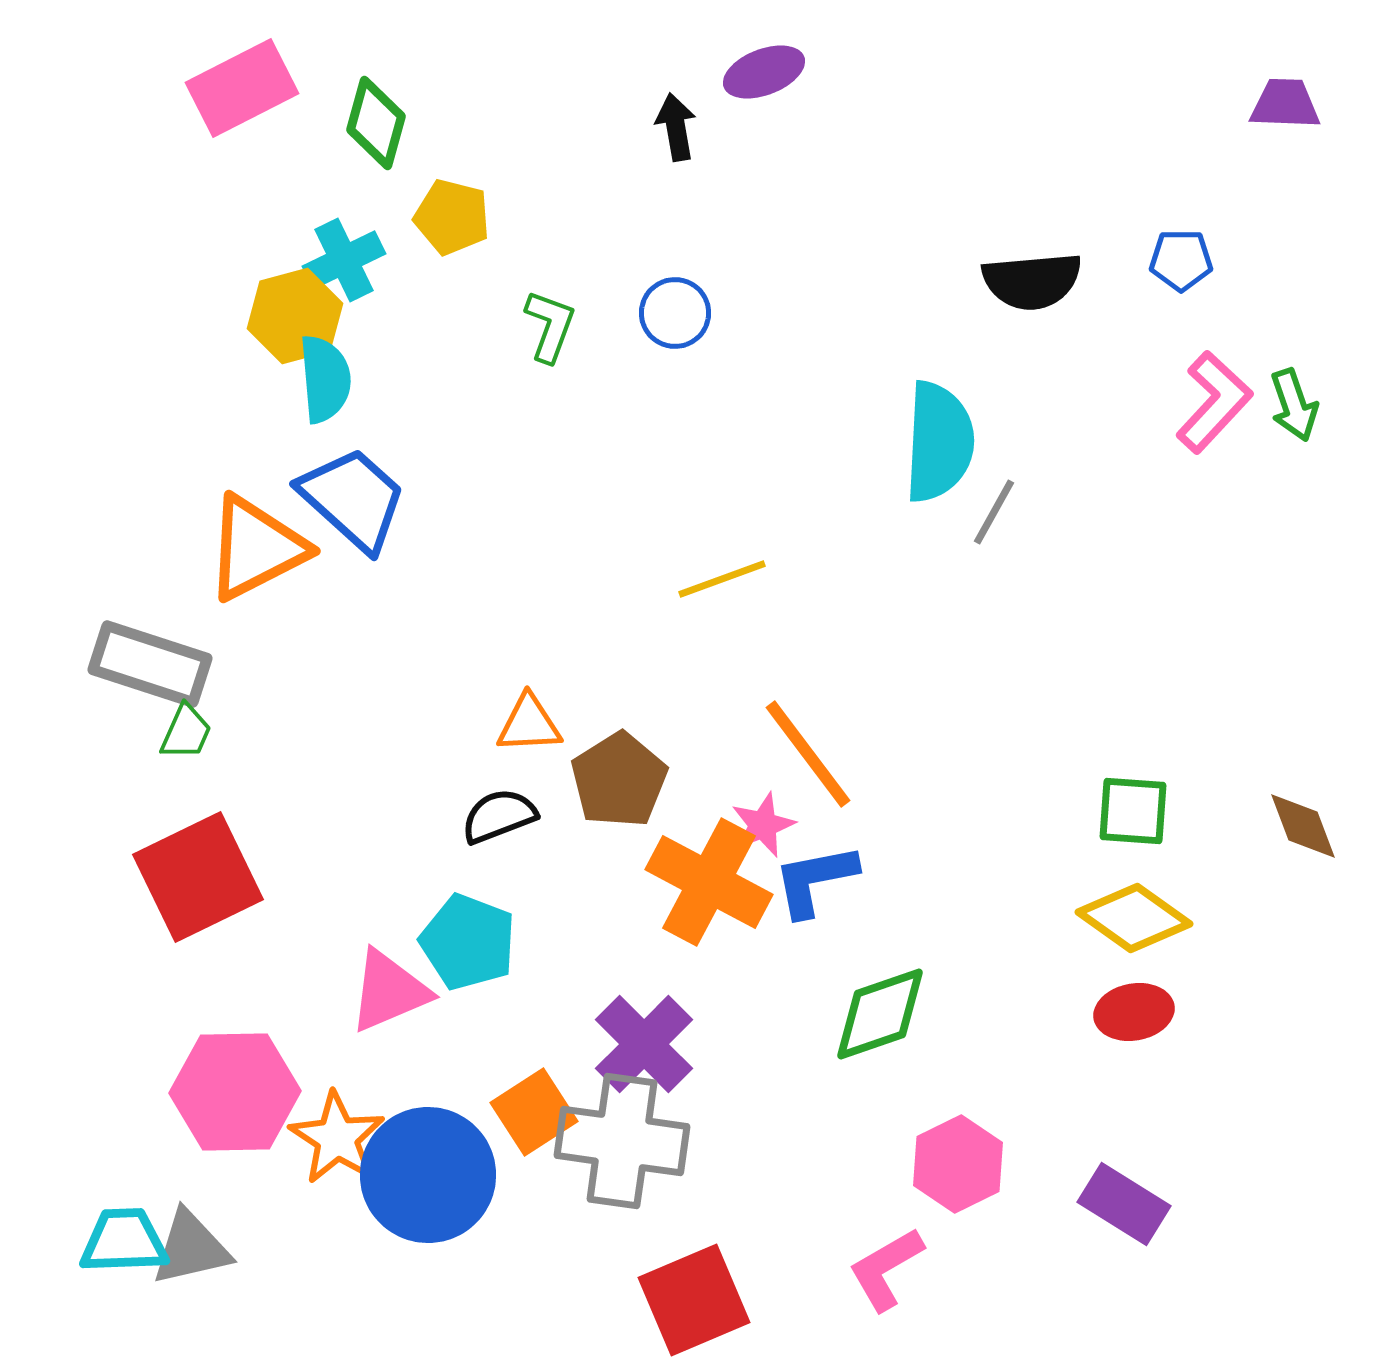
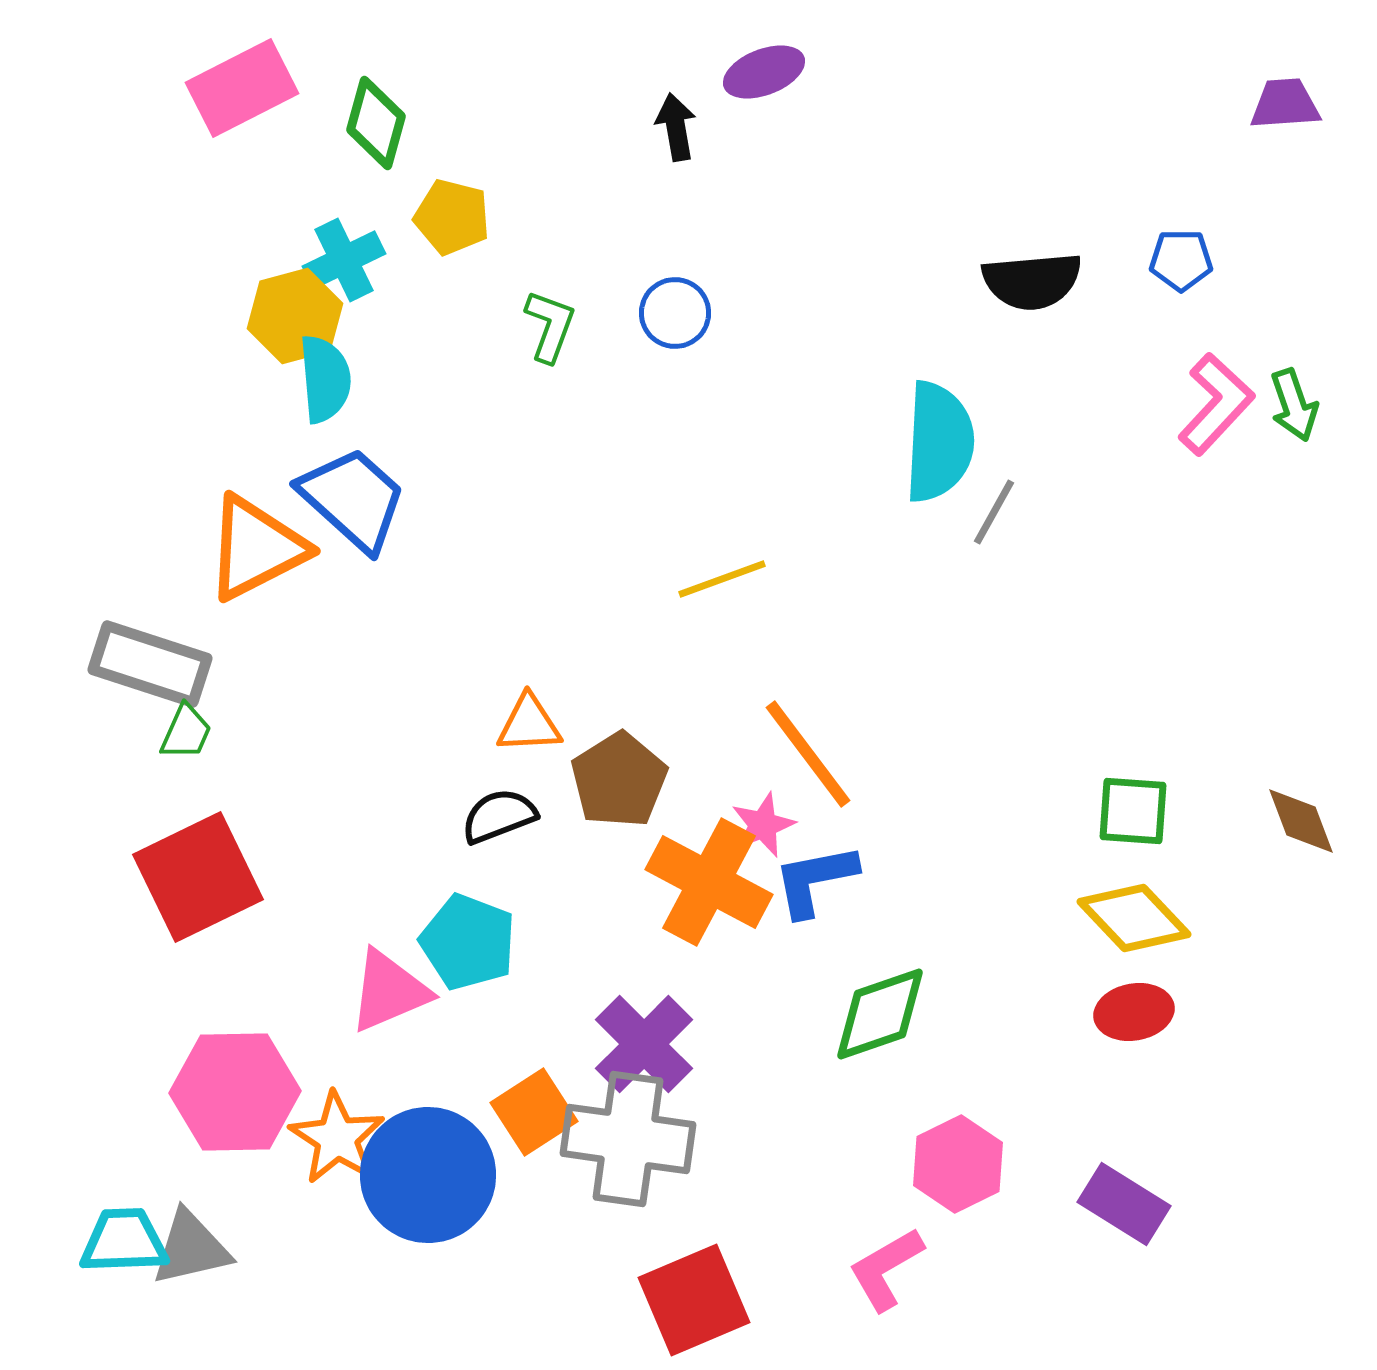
purple trapezoid at (1285, 104): rotated 6 degrees counterclockwise
pink L-shape at (1214, 402): moved 2 px right, 2 px down
brown diamond at (1303, 826): moved 2 px left, 5 px up
yellow diamond at (1134, 918): rotated 11 degrees clockwise
gray cross at (622, 1141): moved 6 px right, 2 px up
